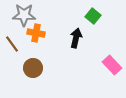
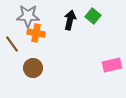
gray star: moved 4 px right, 1 px down
black arrow: moved 6 px left, 18 px up
pink rectangle: rotated 60 degrees counterclockwise
